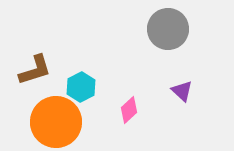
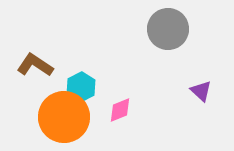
brown L-shape: moved 5 px up; rotated 129 degrees counterclockwise
purple triangle: moved 19 px right
pink diamond: moved 9 px left; rotated 20 degrees clockwise
orange circle: moved 8 px right, 5 px up
